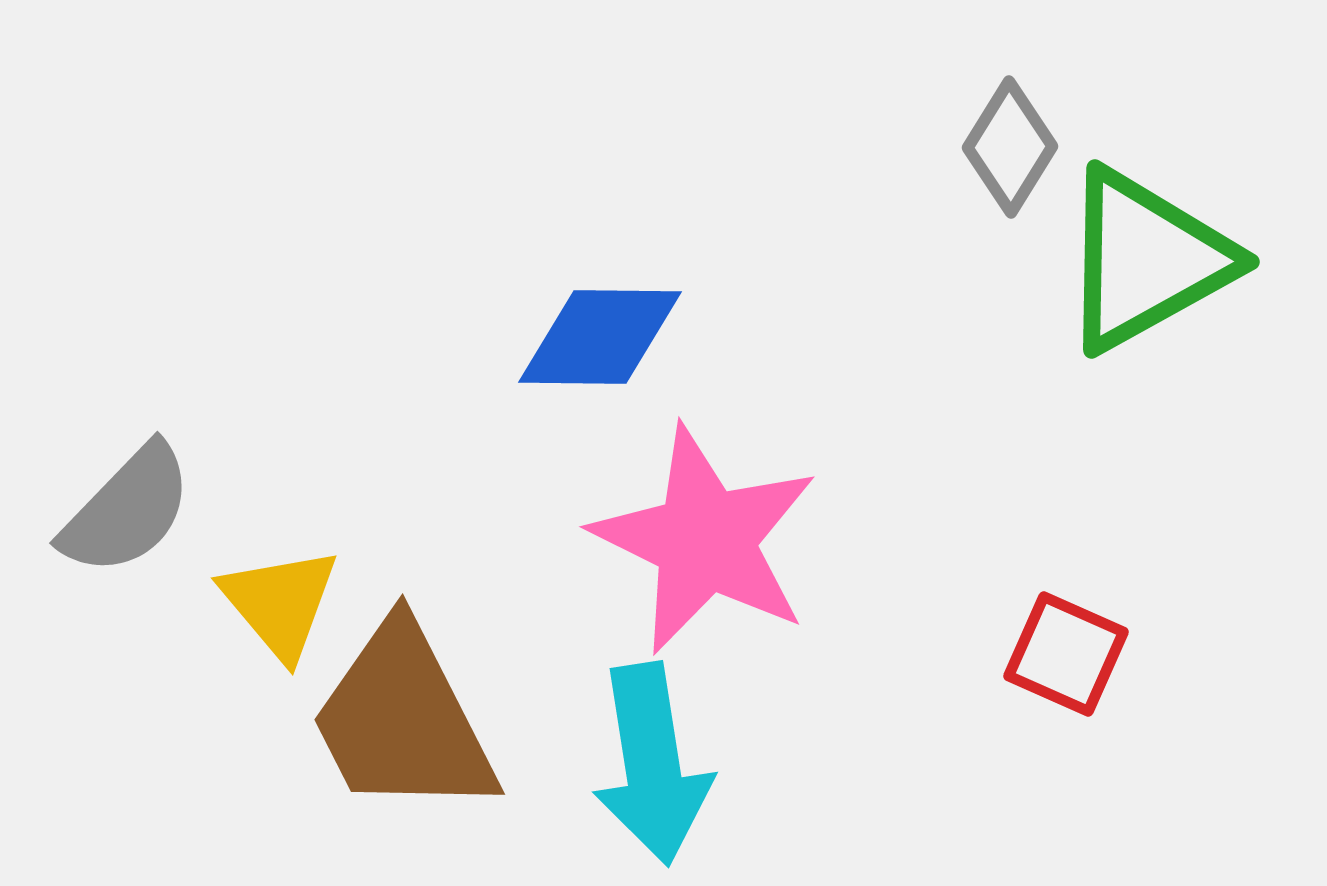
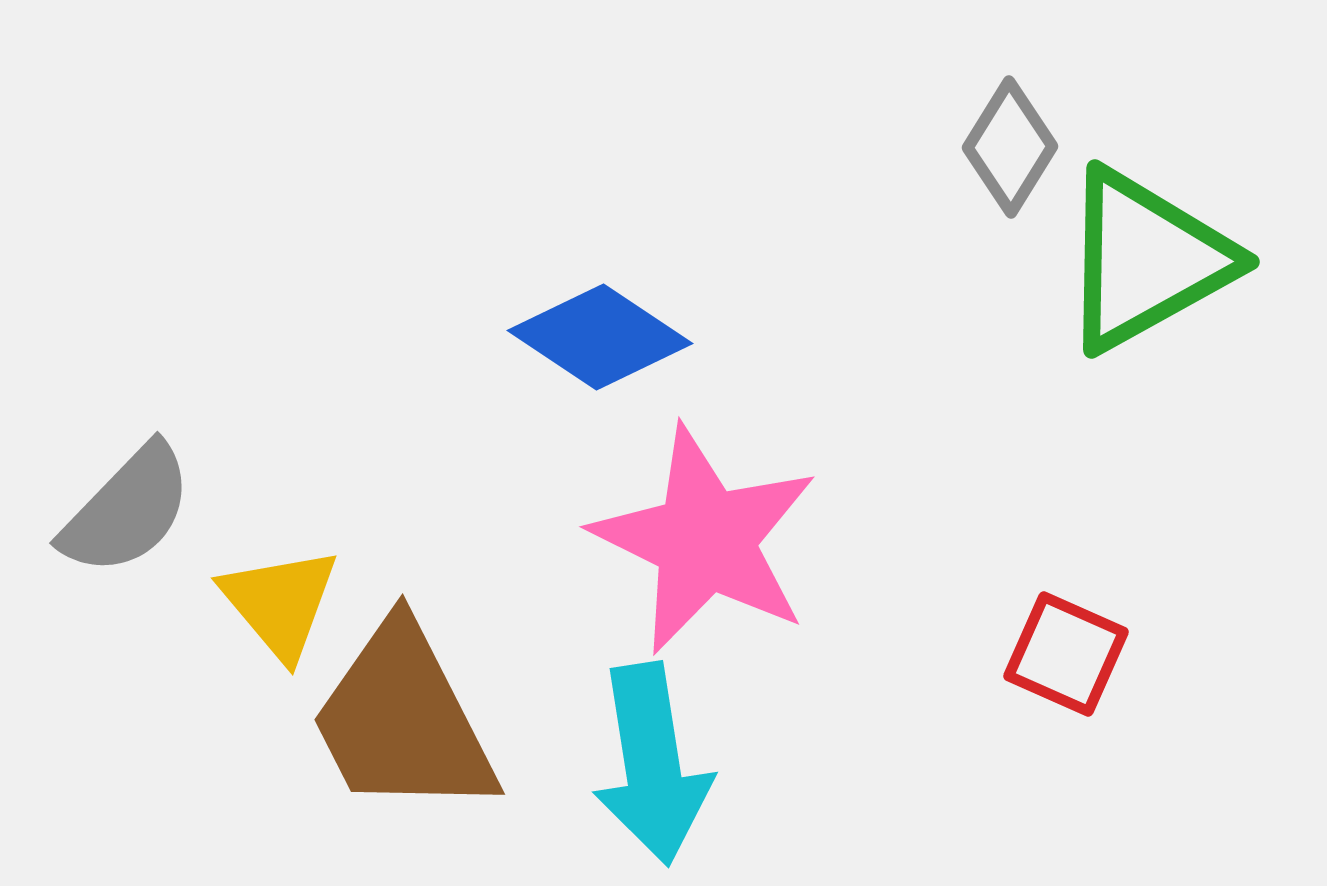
blue diamond: rotated 33 degrees clockwise
